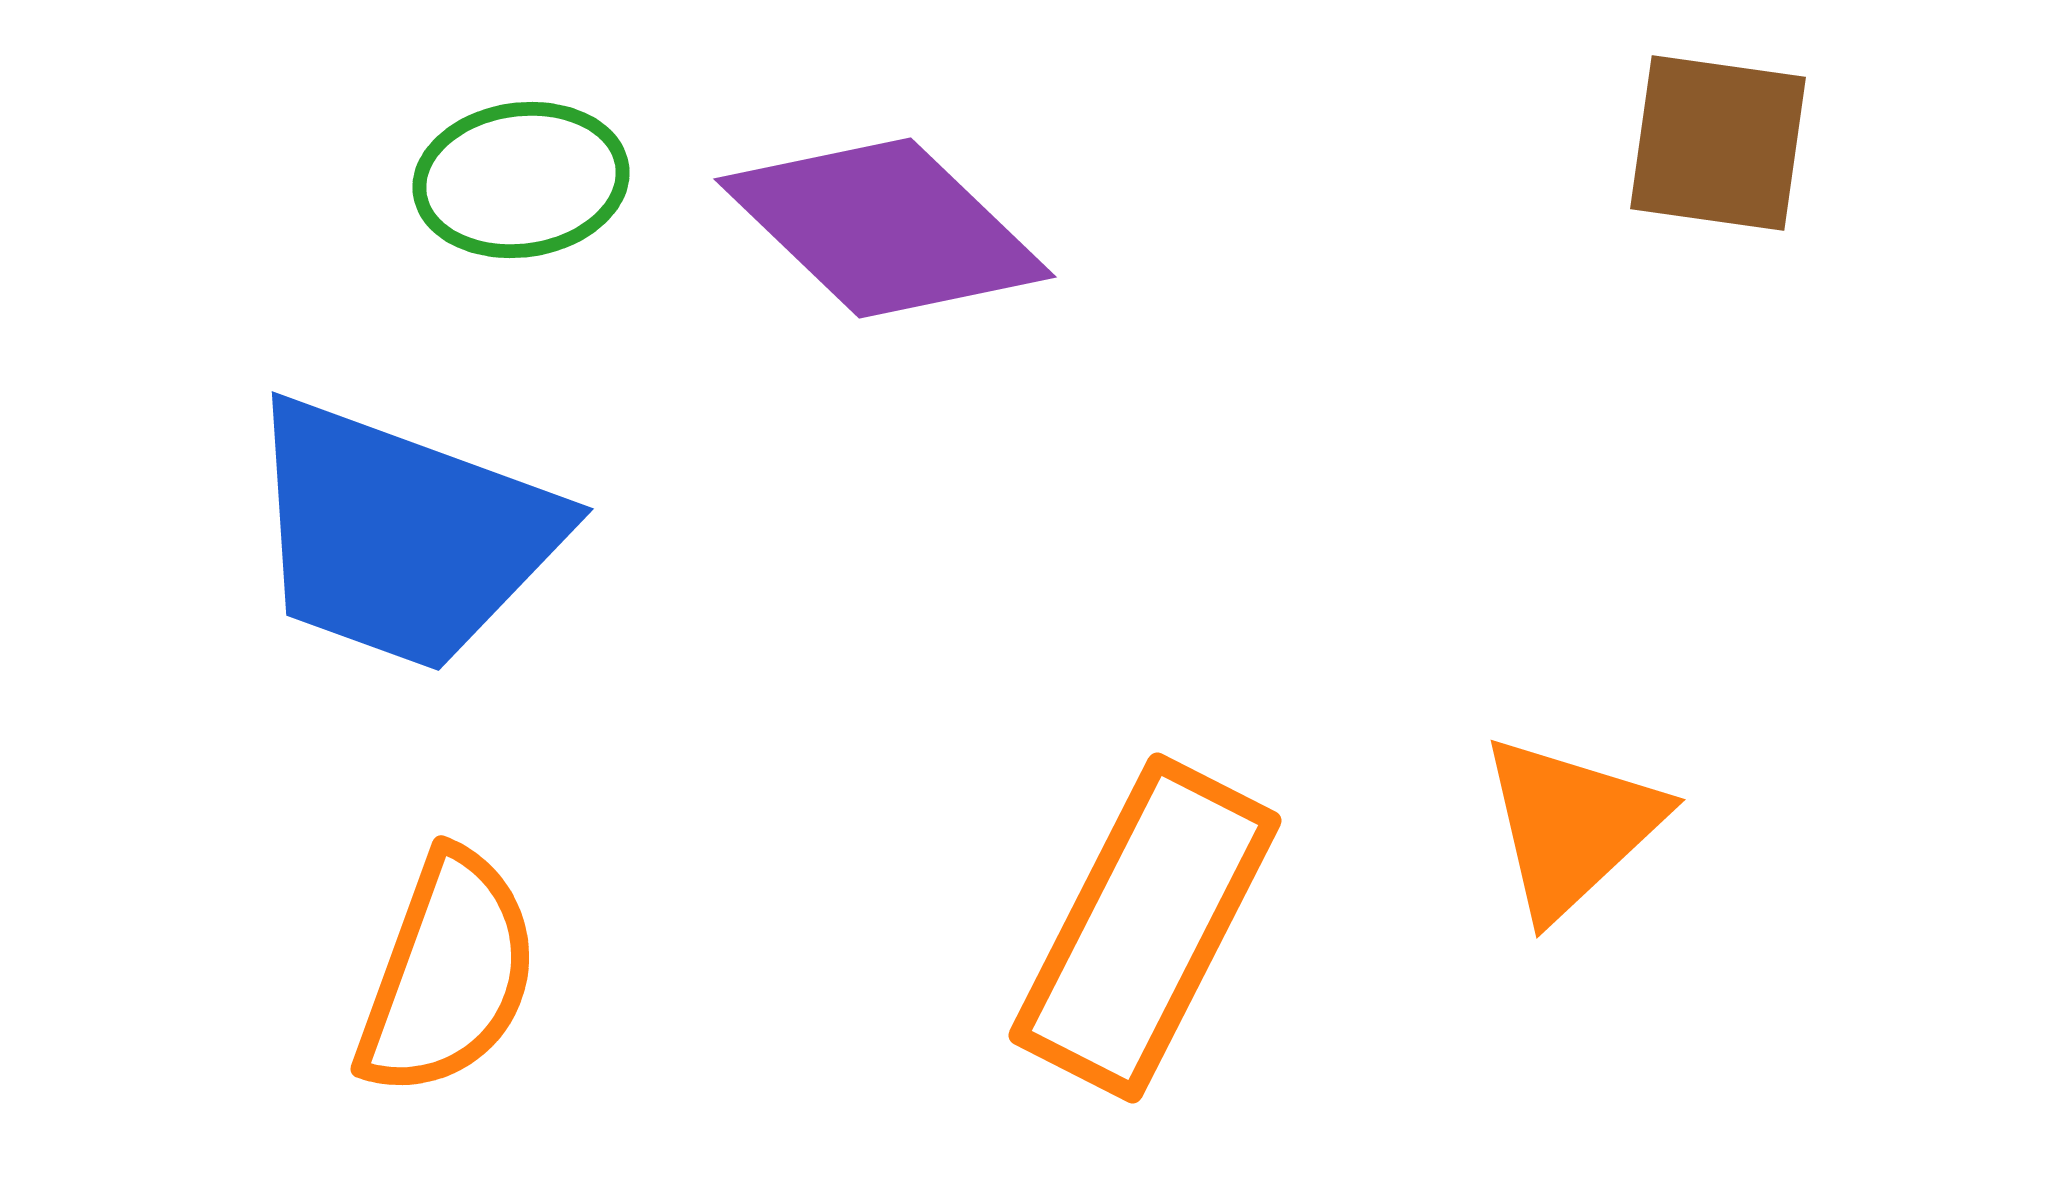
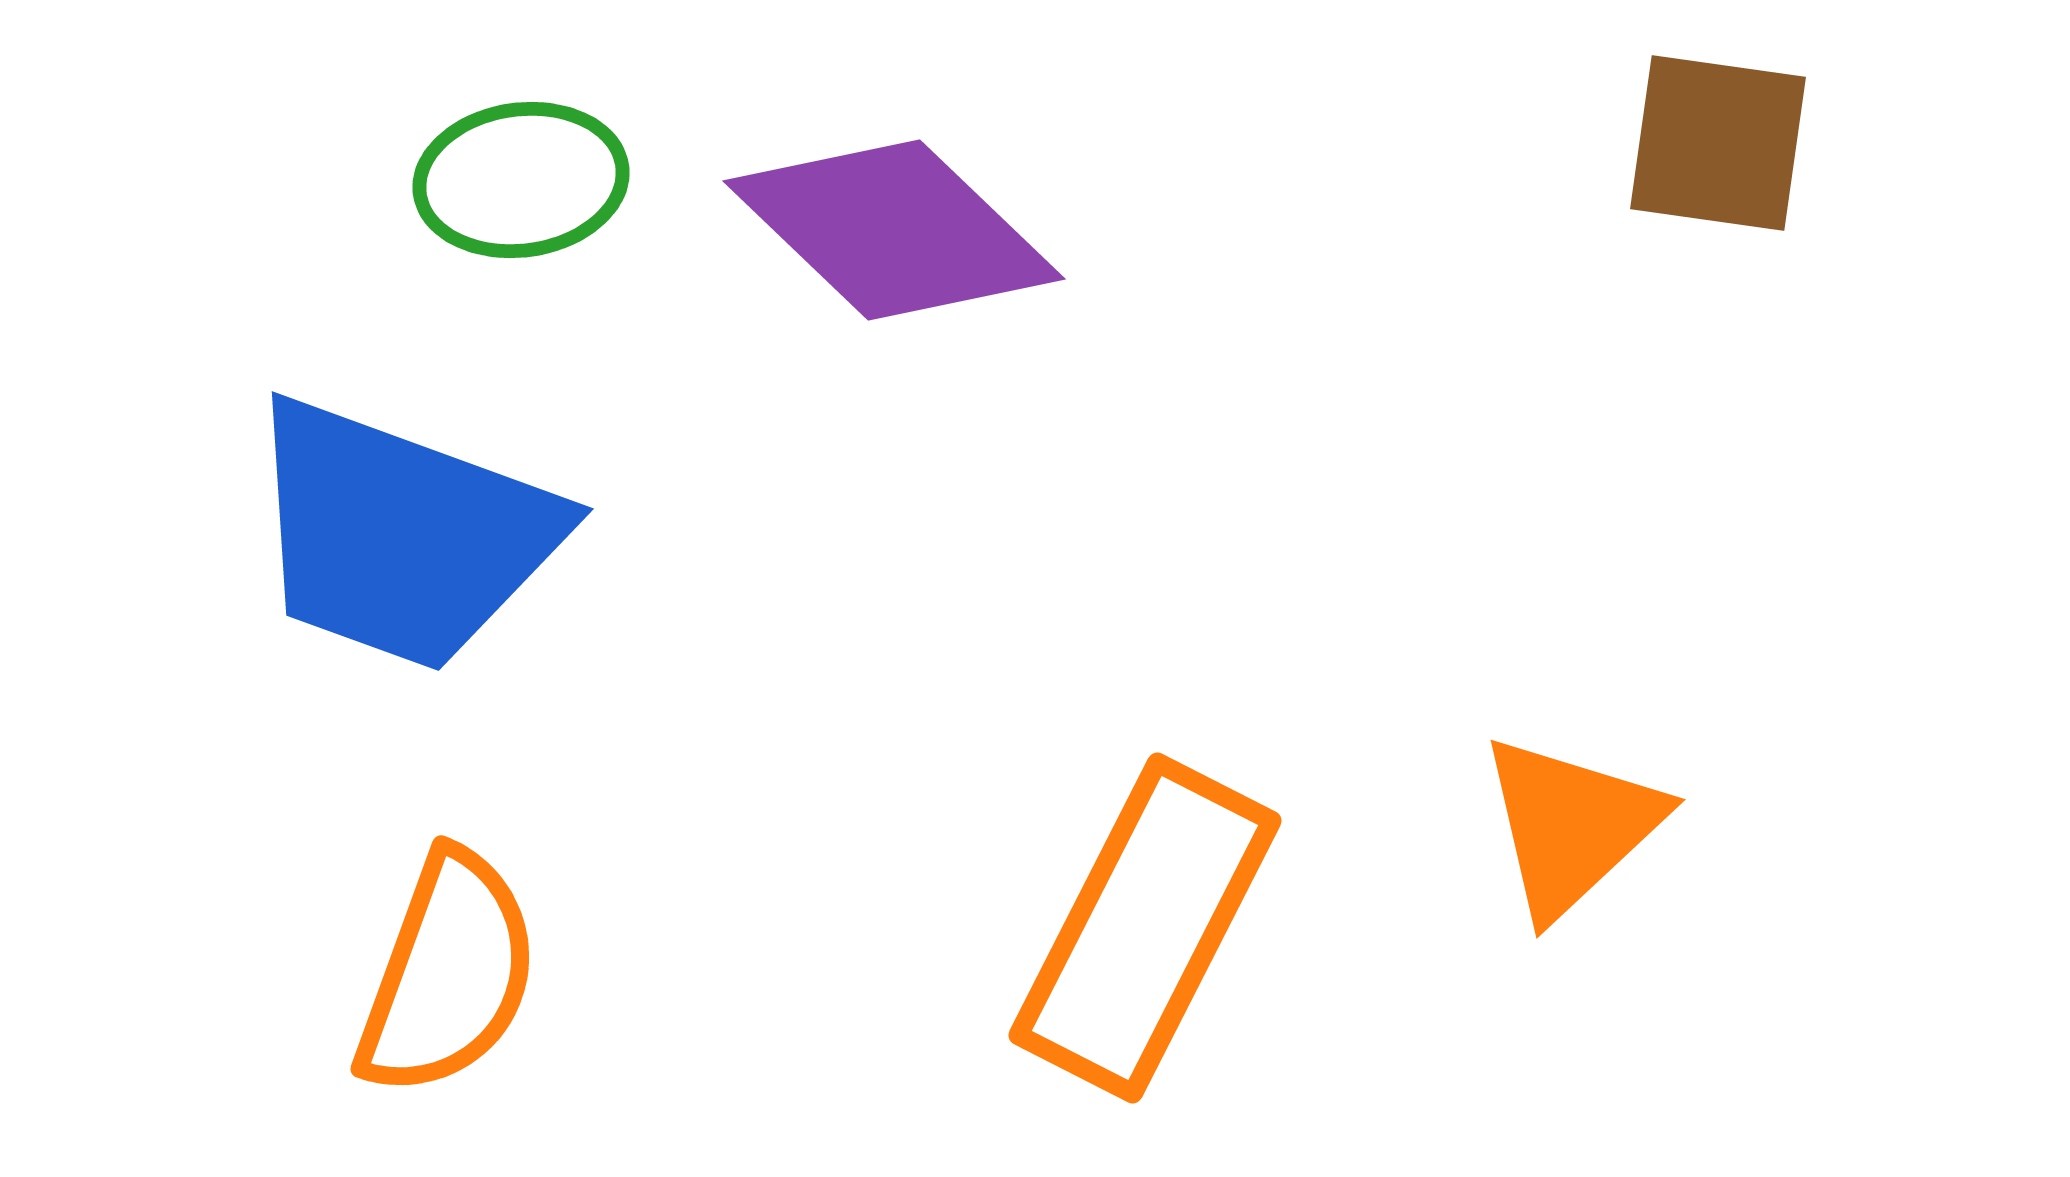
purple diamond: moved 9 px right, 2 px down
